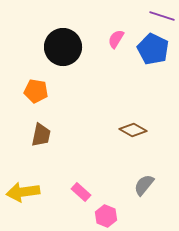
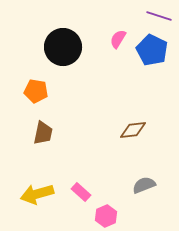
purple line: moved 3 px left
pink semicircle: moved 2 px right
blue pentagon: moved 1 px left, 1 px down
brown diamond: rotated 36 degrees counterclockwise
brown trapezoid: moved 2 px right, 2 px up
gray semicircle: rotated 30 degrees clockwise
yellow arrow: moved 14 px right, 2 px down; rotated 8 degrees counterclockwise
pink hexagon: rotated 15 degrees clockwise
